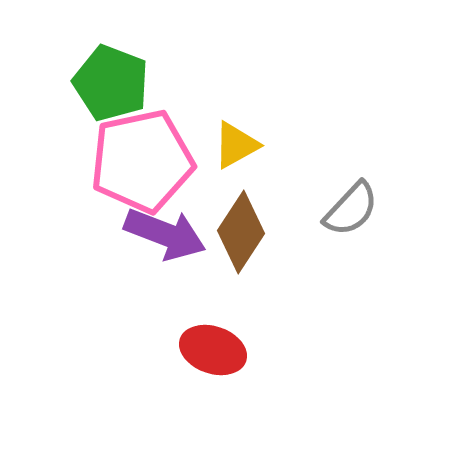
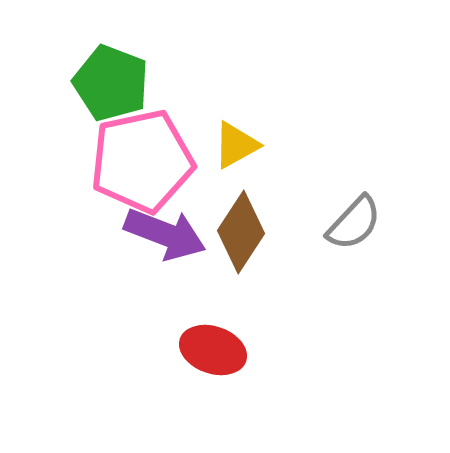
gray semicircle: moved 3 px right, 14 px down
